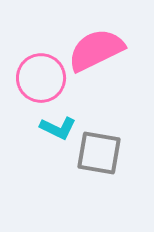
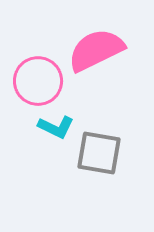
pink circle: moved 3 px left, 3 px down
cyan L-shape: moved 2 px left, 1 px up
